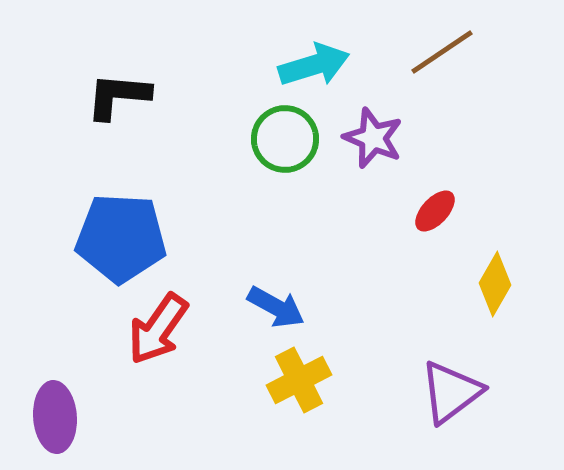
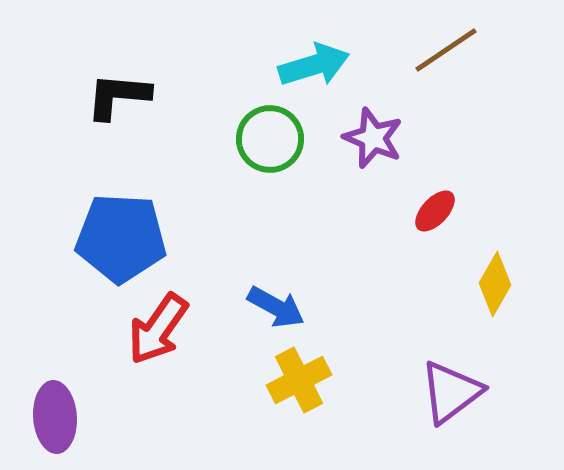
brown line: moved 4 px right, 2 px up
green circle: moved 15 px left
